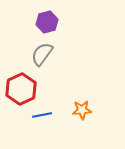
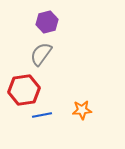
gray semicircle: moved 1 px left
red hexagon: moved 3 px right, 1 px down; rotated 16 degrees clockwise
